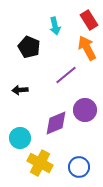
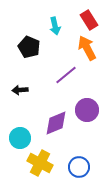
purple circle: moved 2 px right
